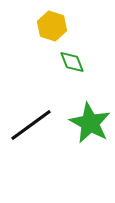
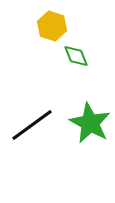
green diamond: moved 4 px right, 6 px up
black line: moved 1 px right
